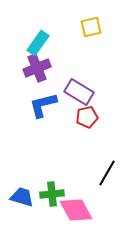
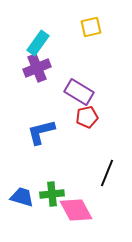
blue L-shape: moved 2 px left, 27 px down
black line: rotated 8 degrees counterclockwise
